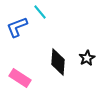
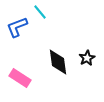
black diamond: rotated 12 degrees counterclockwise
